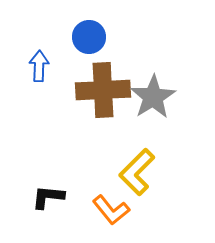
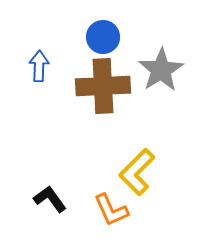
blue circle: moved 14 px right
brown cross: moved 4 px up
gray star: moved 8 px right, 27 px up
black L-shape: moved 2 px right, 2 px down; rotated 48 degrees clockwise
orange L-shape: rotated 15 degrees clockwise
